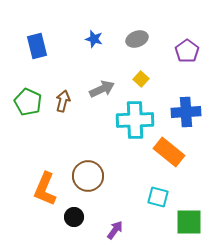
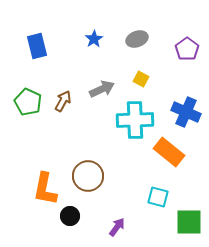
blue star: rotated 24 degrees clockwise
purple pentagon: moved 2 px up
yellow square: rotated 14 degrees counterclockwise
brown arrow: rotated 15 degrees clockwise
blue cross: rotated 28 degrees clockwise
orange L-shape: rotated 12 degrees counterclockwise
black circle: moved 4 px left, 1 px up
purple arrow: moved 2 px right, 3 px up
